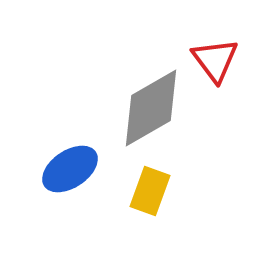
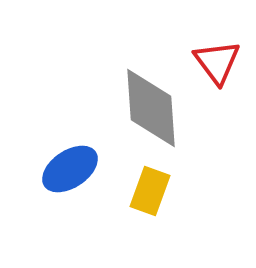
red triangle: moved 2 px right, 2 px down
gray diamond: rotated 64 degrees counterclockwise
